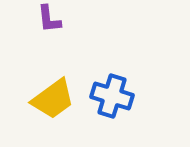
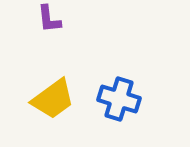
blue cross: moved 7 px right, 3 px down
